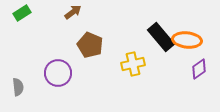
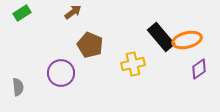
orange ellipse: rotated 20 degrees counterclockwise
purple circle: moved 3 px right
